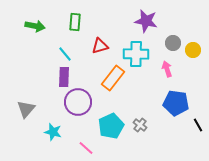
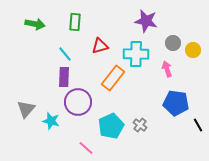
green arrow: moved 2 px up
cyan star: moved 2 px left, 11 px up
